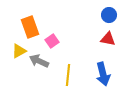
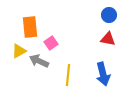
orange rectangle: rotated 15 degrees clockwise
pink square: moved 1 px left, 2 px down
